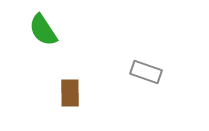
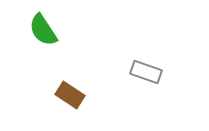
brown rectangle: moved 2 px down; rotated 56 degrees counterclockwise
